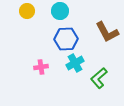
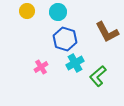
cyan circle: moved 2 px left, 1 px down
blue hexagon: moved 1 px left; rotated 20 degrees clockwise
pink cross: rotated 24 degrees counterclockwise
green L-shape: moved 1 px left, 2 px up
